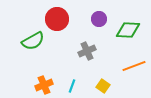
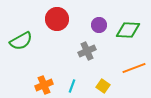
purple circle: moved 6 px down
green semicircle: moved 12 px left
orange line: moved 2 px down
